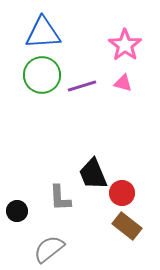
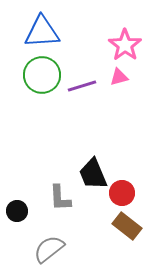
blue triangle: moved 1 px left, 1 px up
pink triangle: moved 4 px left, 6 px up; rotated 30 degrees counterclockwise
